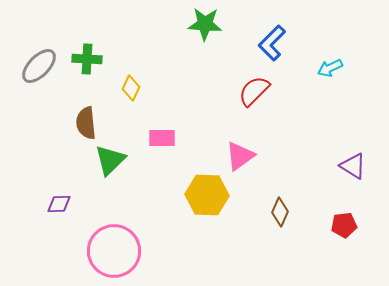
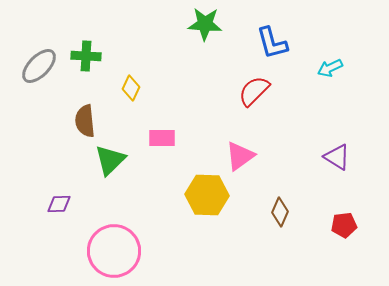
blue L-shape: rotated 60 degrees counterclockwise
green cross: moved 1 px left, 3 px up
brown semicircle: moved 1 px left, 2 px up
purple triangle: moved 16 px left, 9 px up
